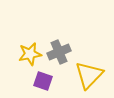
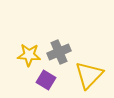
yellow star: moved 1 px left, 1 px down; rotated 15 degrees clockwise
purple square: moved 3 px right, 1 px up; rotated 12 degrees clockwise
